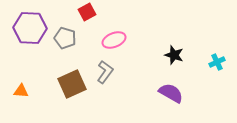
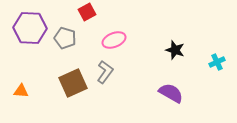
black star: moved 1 px right, 5 px up
brown square: moved 1 px right, 1 px up
